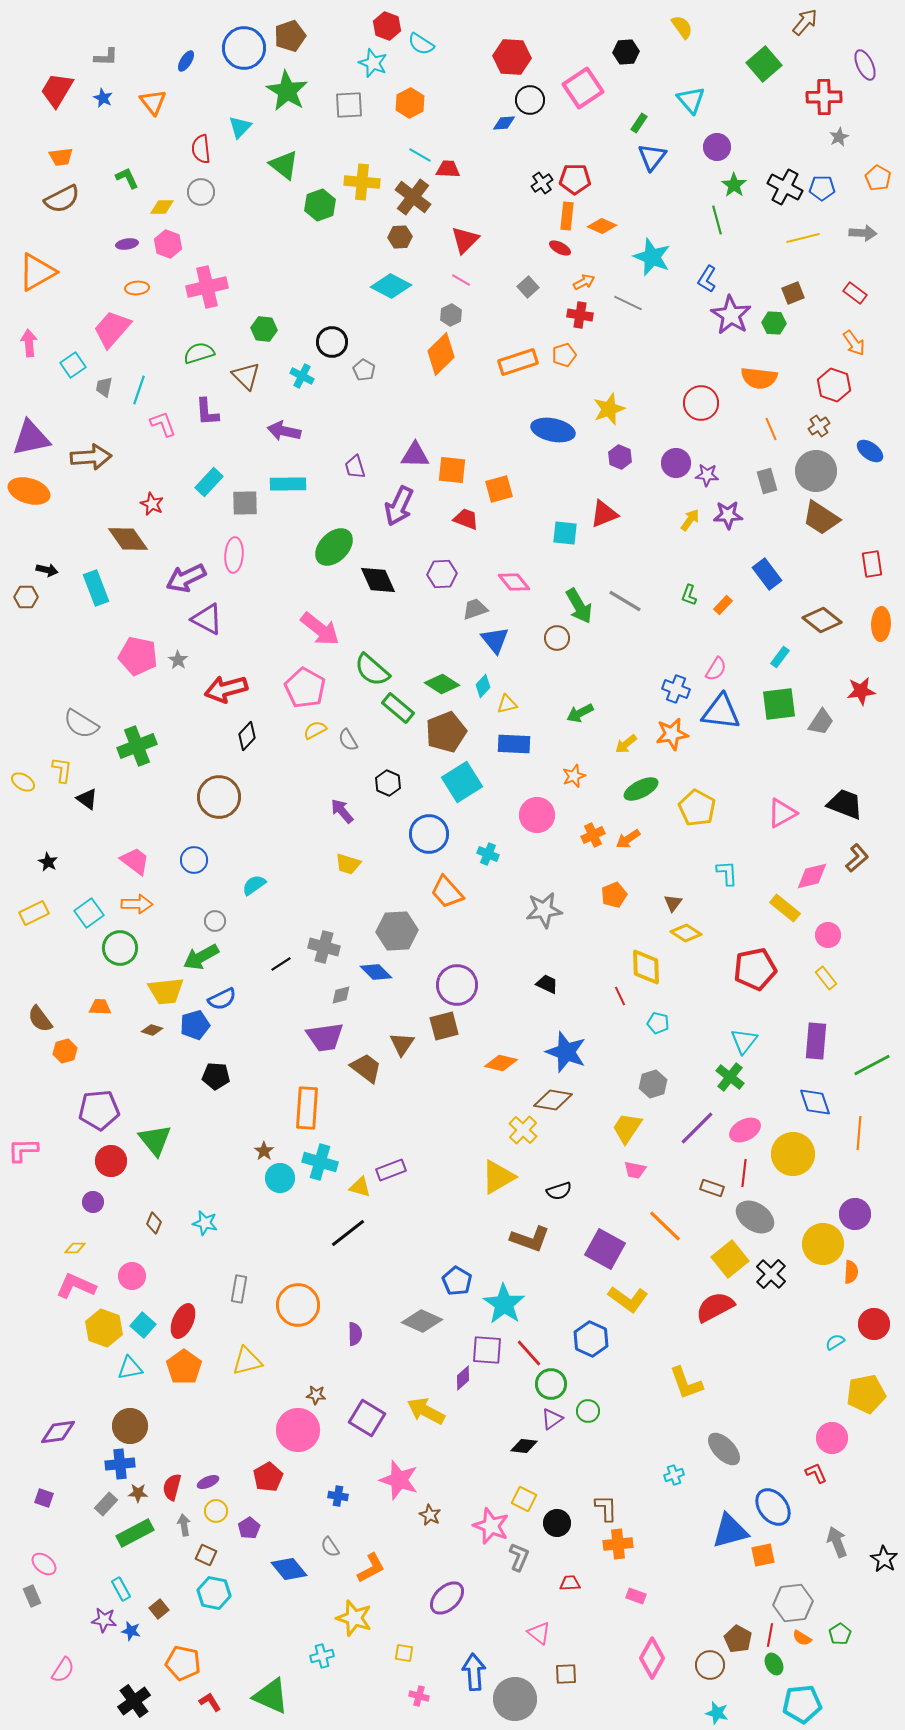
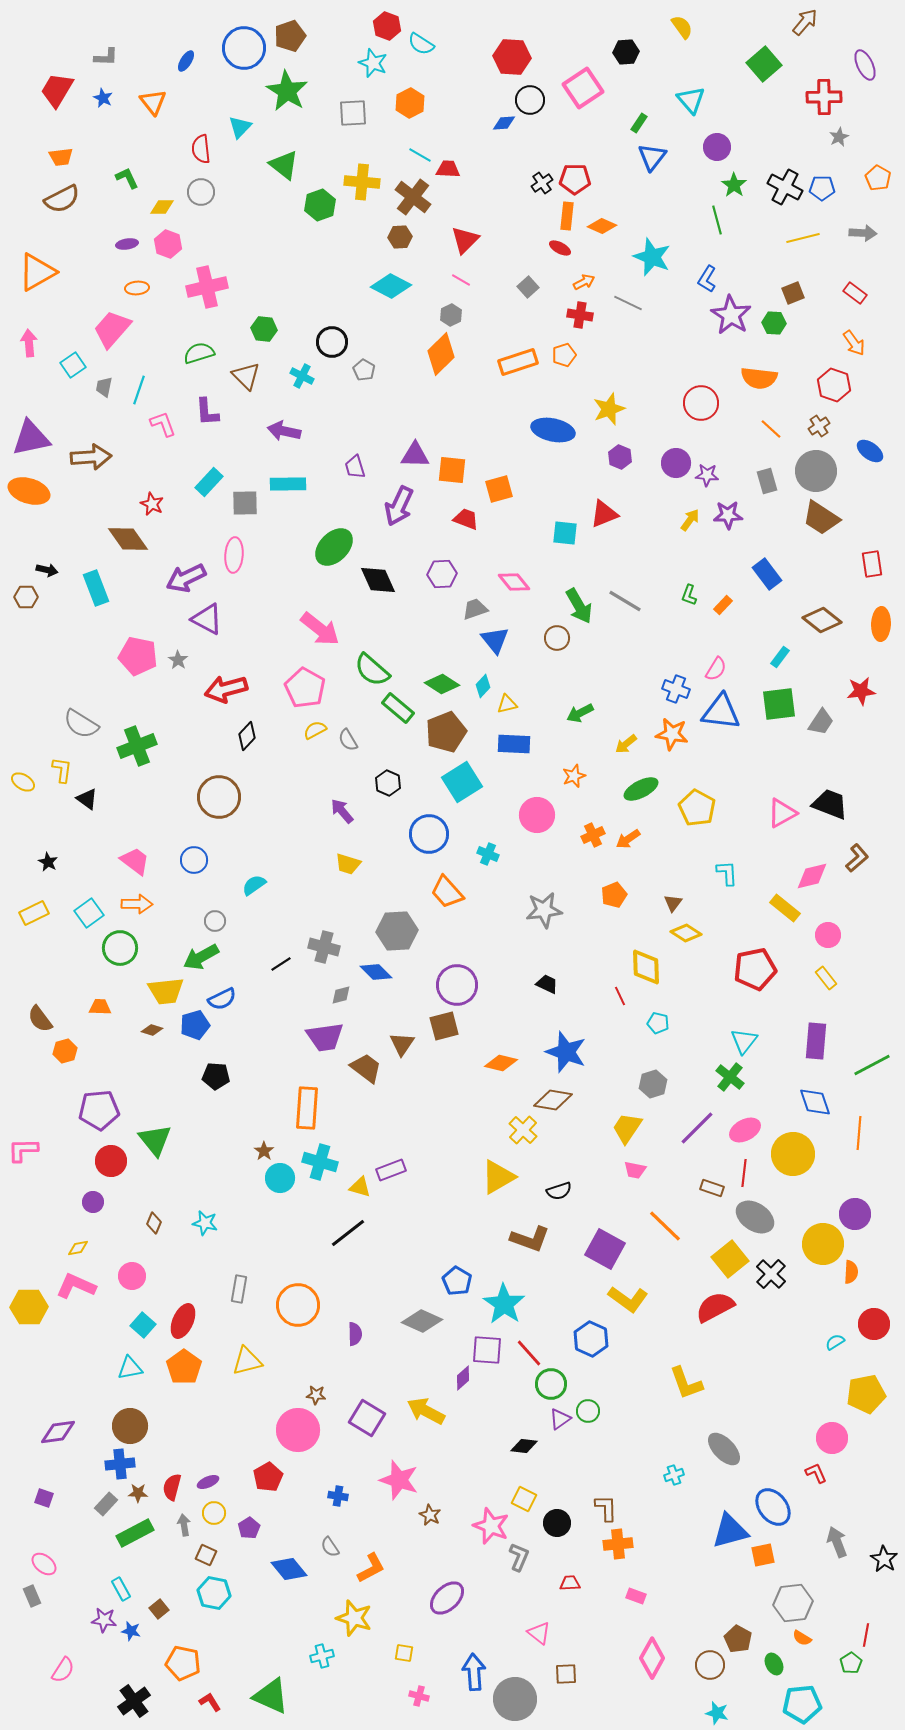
gray square at (349, 105): moved 4 px right, 8 px down
orange line at (771, 429): rotated 25 degrees counterclockwise
orange star at (672, 734): rotated 20 degrees clockwise
black trapezoid at (845, 804): moved 15 px left
yellow diamond at (75, 1248): moved 3 px right; rotated 10 degrees counterclockwise
yellow hexagon at (104, 1328): moved 75 px left, 21 px up; rotated 21 degrees counterclockwise
purple triangle at (552, 1419): moved 8 px right
yellow circle at (216, 1511): moved 2 px left, 2 px down
green pentagon at (840, 1634): moved 11 px right, 29 px down
red line at (770, 1635): moved 96 px right
